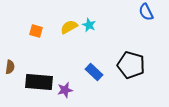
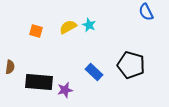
yellow semicircle: moved 1 px left
